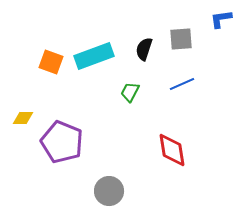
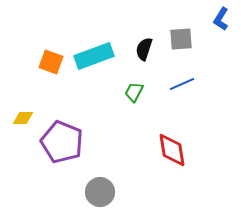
blue L-shape: rotated 50 degrees counterclockwise
green trapezoid: moved 4 px right
gray circle: moved 9 px left, 1 px down
